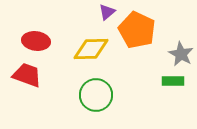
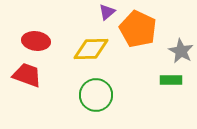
orange pentagon: moved 1 px right, 1 px up
gray star: moved 3 px up
green rectangle: moved 2 px left, 1 px up
